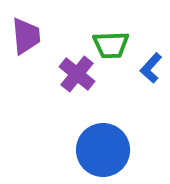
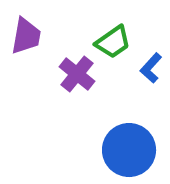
purple trapezoid: rotated 15 degrees clockwise
green trapezoid: moved 2 px right, 3 px up; rotated 33 degrees counterclockwise
blue circle: moved 26 px right
